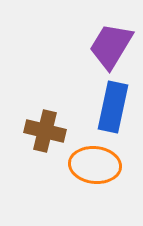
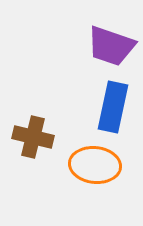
purple trapezoid: rotated 102 degrees counterclockwise
brown cross: moved 12 px left, 6 px down
